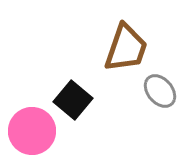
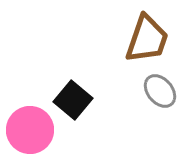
brown trapezoid: moved 21 px right, 9 px up
pink circle: moved 2 px left, 1 px up
